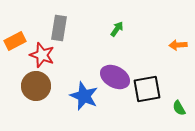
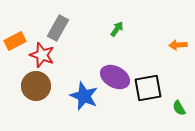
gray rectangle: moved 1 px left; rotated 20 degrees clockwise
black square: moved 1 px right, 1 px up
